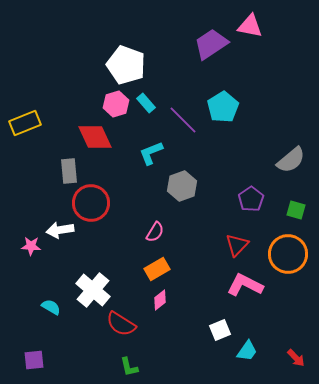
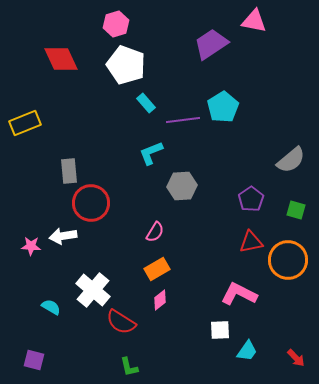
pink triangle: moved 4 px right, 5 px up
pink hexagon: moved 80 px up
purple line: rotated 52 degrees counterclockwise
red diamond: moved 34 px left, 78 px up
gray hexagon: rotated 16 degrees clockwise
white arrow: moved 3 px right, 6 px down
red triangle: moved 14 px right, 3 px up; rotated 35 degrees clockwise
orange circle: moved 6 px down
pink L-shape: moved 6 px left, 9 px down
red semicircle: moved 2 px up
white square: rotated 20 degrees clockwise
purple square: rotated 20 degrees clockwise
